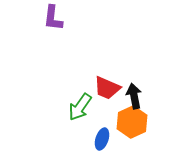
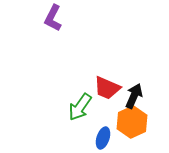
purple L-shape: rotated 20 degrees clockwise
black arrow: rotated 35 degrees clockwise
blue ellipse: moved 1 px right, 1 px up
